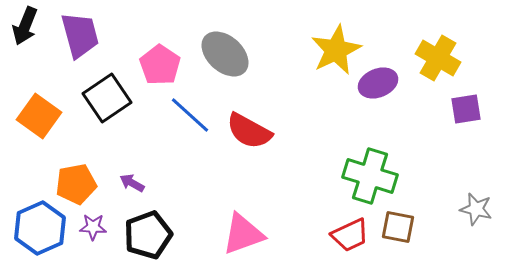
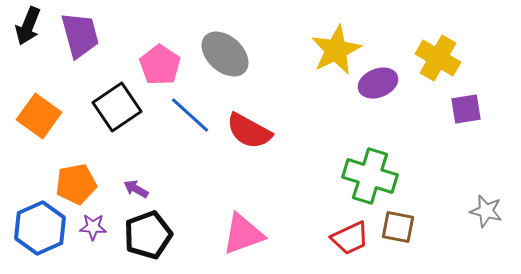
black arrow: moved 3 px right
black square: moved 10 px right, 9 px down
purple arrow: moved 4 px right, 6 px down
gray star: moved 10 px right, 2 px down
red trapezoid: moved 3 px down
